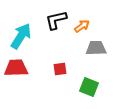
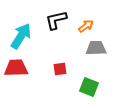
orange arrow: moved 4 px right
